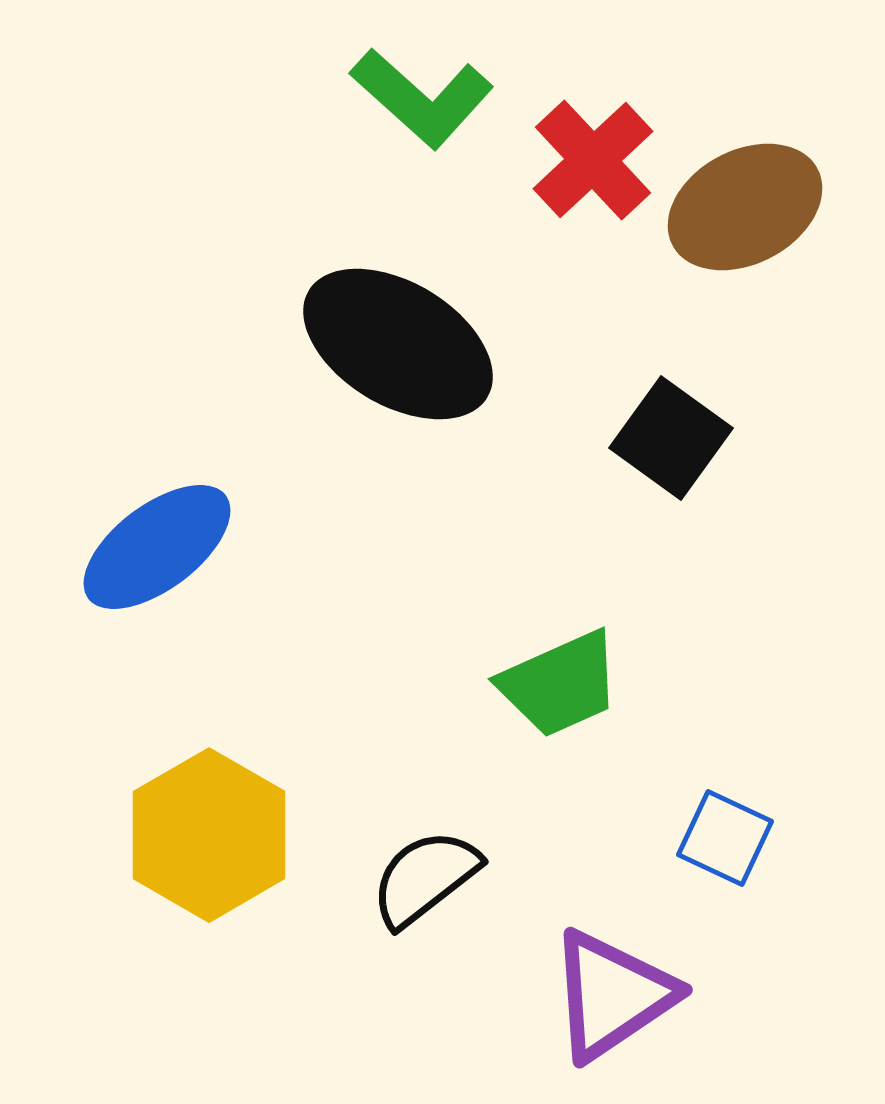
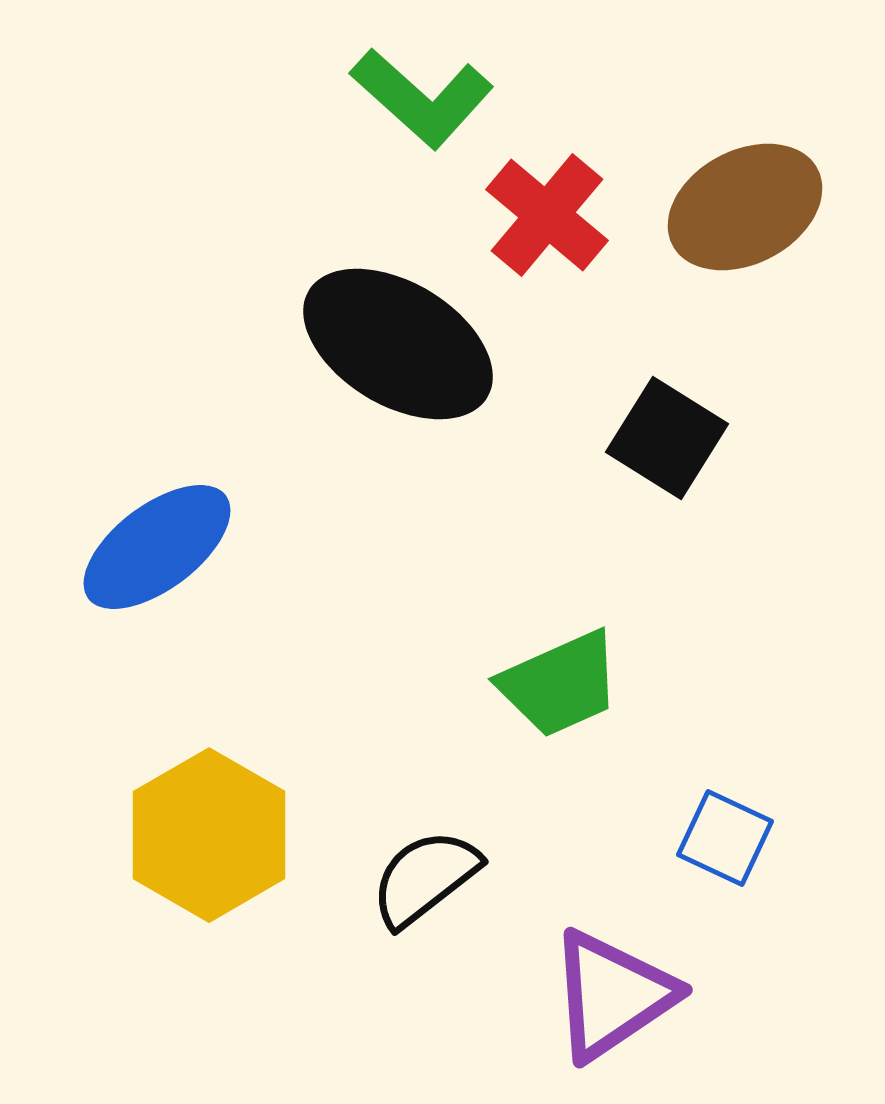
red cross: moved 46 px left, 55 px down; rotated 7 degrees counterclockwise
black square: moved 4 px left; rotated 4 degrees counterclockwise
